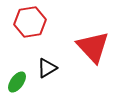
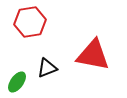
red triangle: moved 8 px down; rotated 36 degrees counterclockwise
black triangle: rotated 10 degrees clockwise
